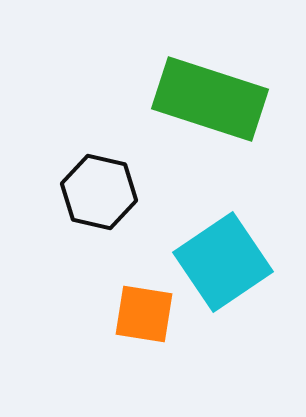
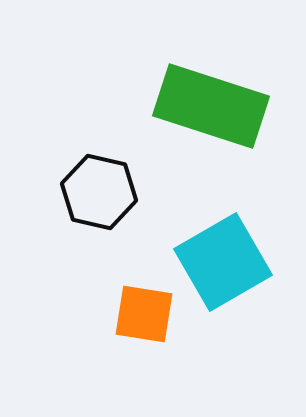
green rectangle: moved 1 px right, 7 px down
cyan square: rotated 4 degrees clockwise
